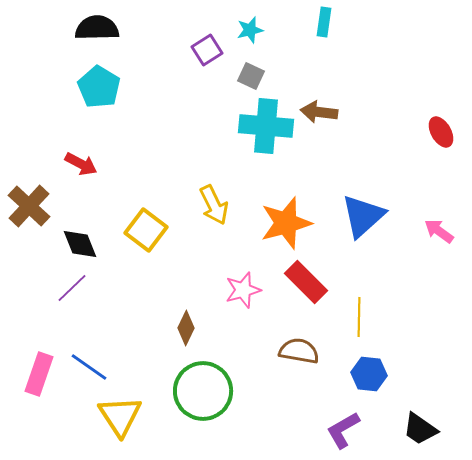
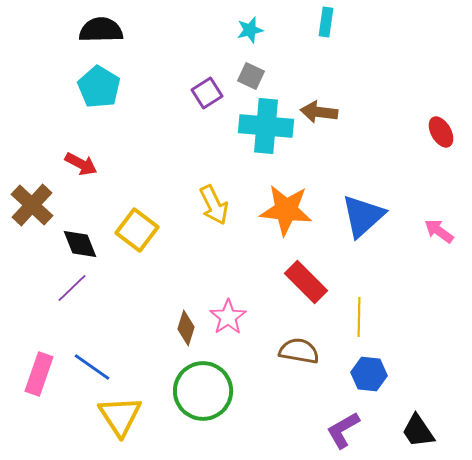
cyan rectangle: moved 2 px right
black semicircle: moved 4 px right, 2 px down
purple square: moved 43 px down
brown cross: moved 3 px right, 1 px up
orange star: moved 13 px up; rotated 22 degrees clockwise
yellow square: moved 9 px left
pink star: moved 15 px left, 27 px down; rotated 18 degrees counterclockwise
brown diamond: rotated 8 degrees counterclockwise
blue line: moved 3 px right
black trapezoid: moved 2 px left, 2 px down; rotated 21 degrees clockwise
